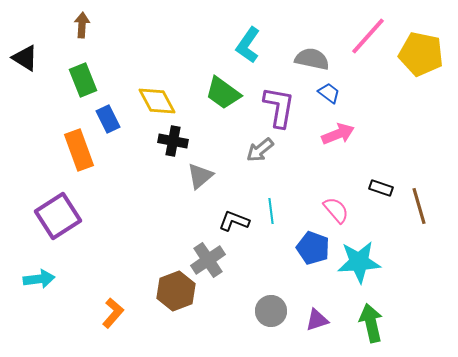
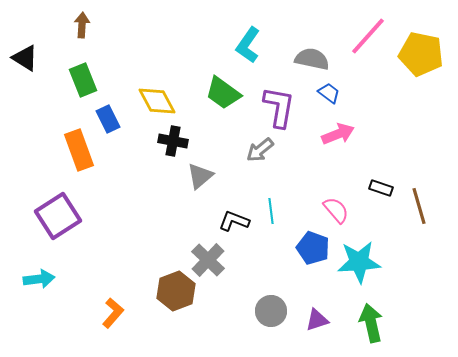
gray cross: rotated 12 degrees counterclockwise
